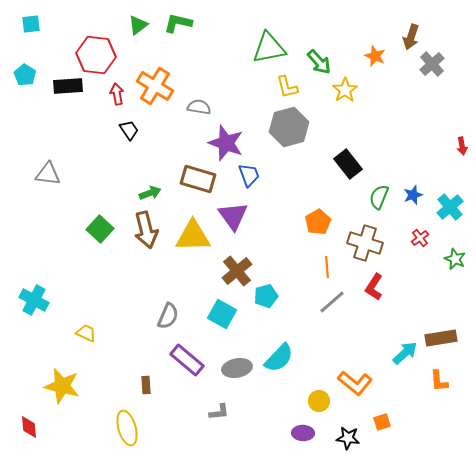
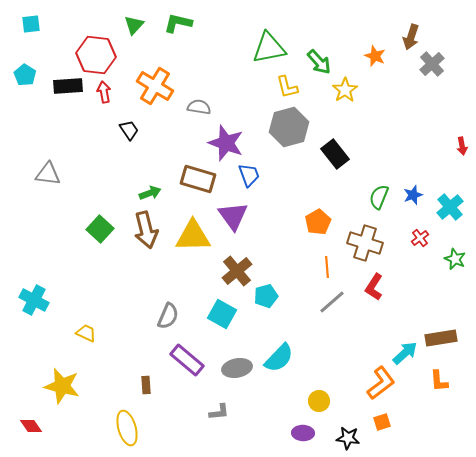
green triangle at (138, 25): moved 4 px left; rotated 10 degrees counterclockwise
red arrow at (117, 94): moved 13 px left, 2 px up
black rectangle at (348, 164): moved 13 px left, 10 px up
orange L-shape at (355, 383): moved 26 px right; rotated 76 degrees counterclockwise
red diamond at (29, 427): moved 2 px right, 1 px up; rotated 30 degrees counterclockwise
